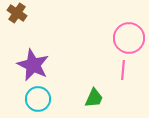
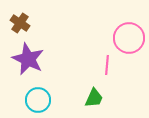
brown cross: moved 3 px right, 10 px down
purple star: moved 5 px left, 6 px up
pink line: moved 16 px left, 5 px up
cyan circle: moved 1 px down
